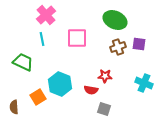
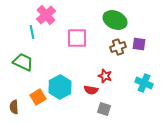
cyan line: moved 10 px left, 7 px up
red star: rotated 16 degrees clockwise
cyan hexagon: moved 3 px down; rotated 10 degrees clockwise
